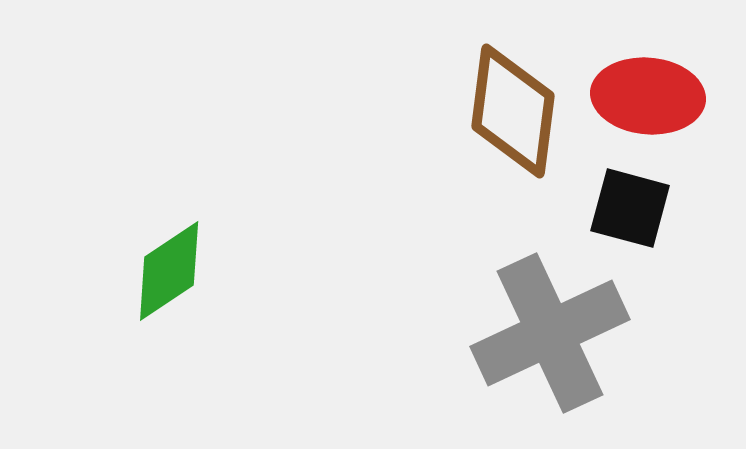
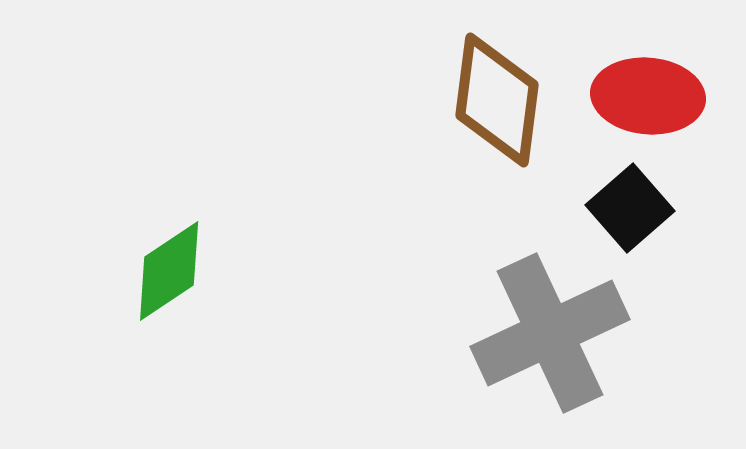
brown diamond: moved 16 px left, 11 px up
black square: rotated 34 degrees clockwise
